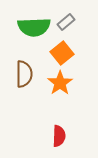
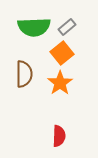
gray rectangle: moved 1 px right, 5 px down
